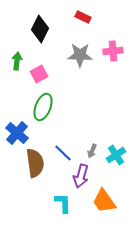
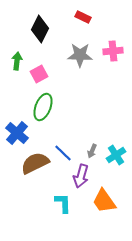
brown semicircle: rotated 108 degrees counterclockwise
